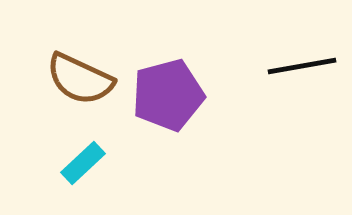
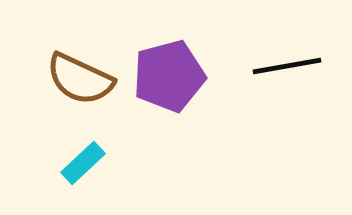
black line: moved 15 px left
purple pentagon: moved 1 px right, 19 px up
